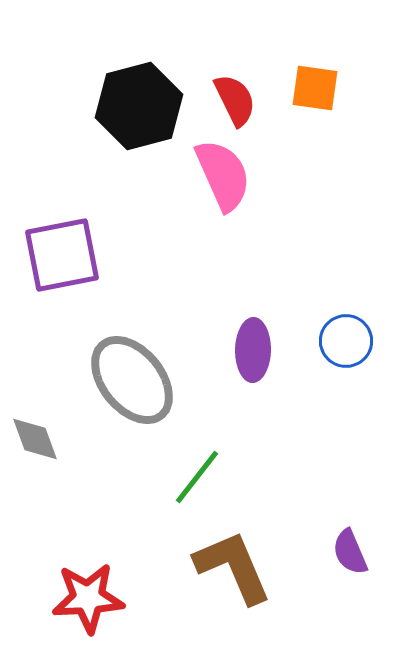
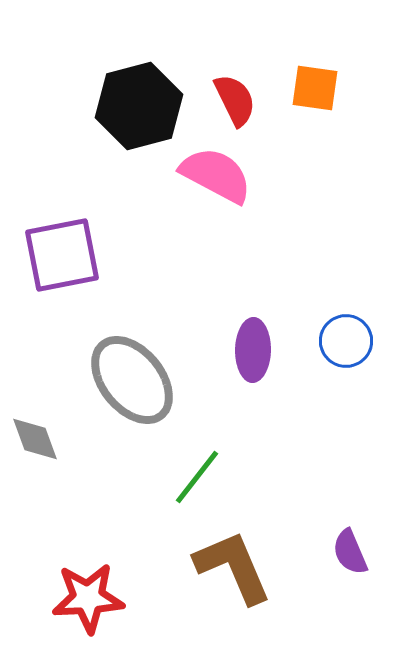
pink semicircle: moved 7 px left; rotated 38 degrees counterclockwise
